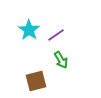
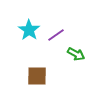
green arrow: moved 15 px right, 6 px up; rotated 30 degrees counterclockwise
brown square: moved 1 px right, 5 px up; rotated 15 degrees clockwise
